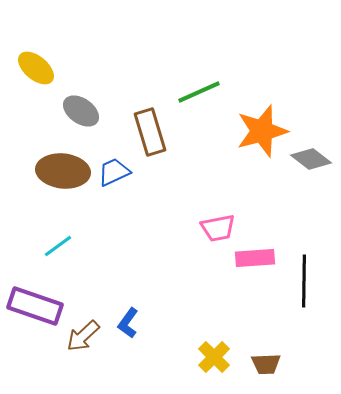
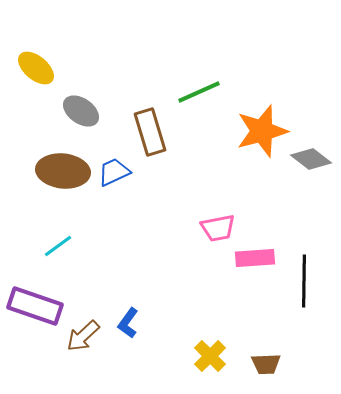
yellow cross: moved 4 px left, 1 px up
